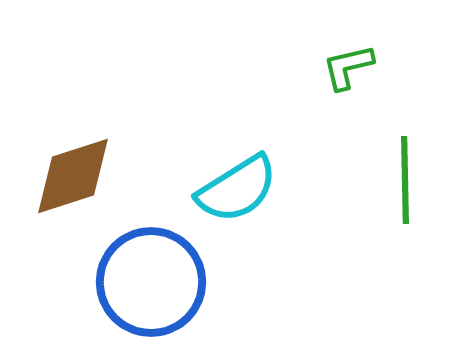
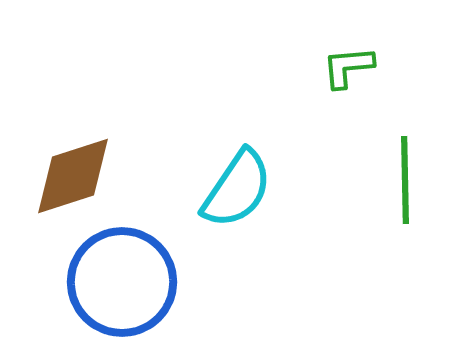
green L-shape: rotated 8 degrees clockwise
cyan semicircle: rotated 24 degrees counterclockwise
blue circle: moved 29 px left
